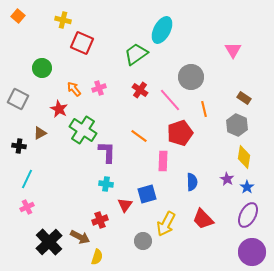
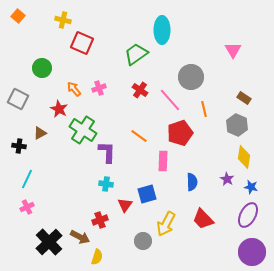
cyan ellipse at (162, 30): rotated 28 degrees counterclockwise
blue star at (247, 187): moved 4 px right; rotated 24 degrees counterclockwise
